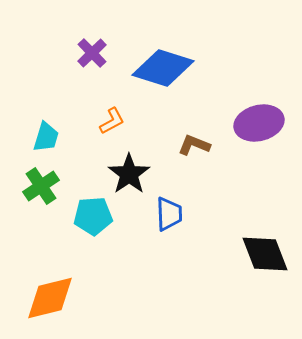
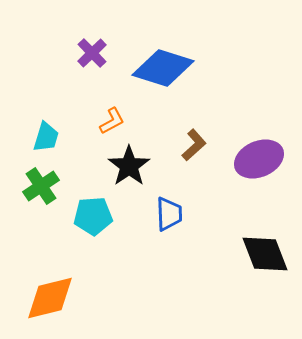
purple ellipse: moved 36 px down; rotated 9 degrees counterclockwise
brown L-shape: rotated 116 degrees clockwise
black star: moved 8 px up
